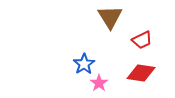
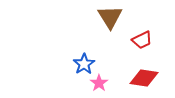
red diamond: moved 3 px right, 5 px down
